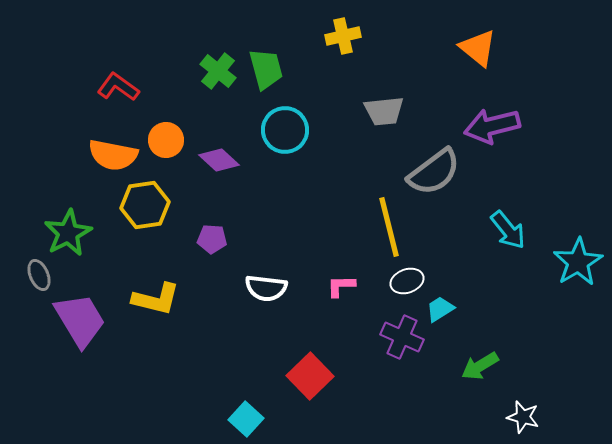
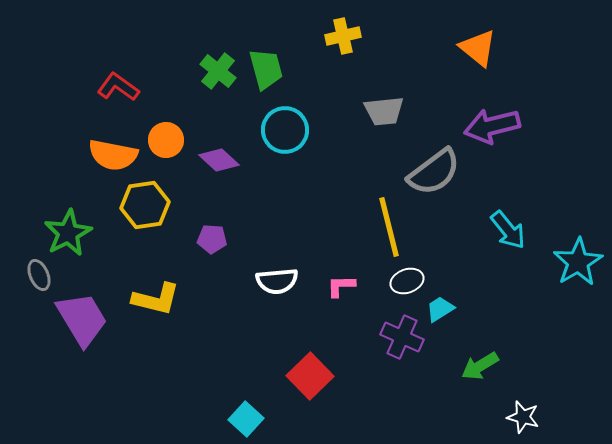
white semicircle: moved 11 px right, 7 px up; rotated 12 degrees counterclockwise
purple trapezoid: moved 2 px right, 1 px up
